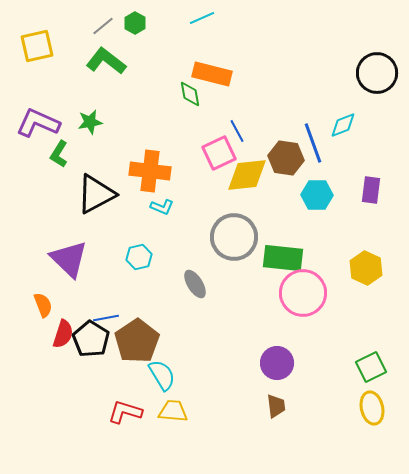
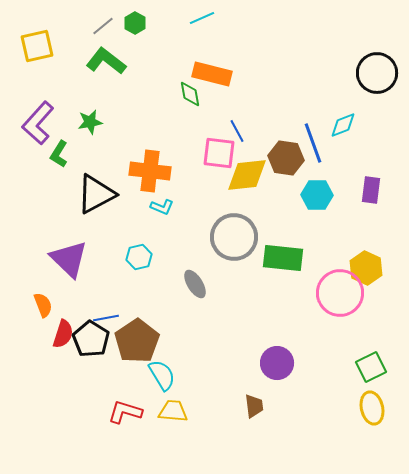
purple L-shape at (38, 123): rotated 72 degrees counterclockwise
pink square at (219, 153): rotated 32 degrees clockwise
pink circle at (303, 293): moved 37 px right
brown trapezoid at (276, 406): moved 22 px left
